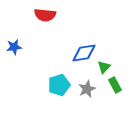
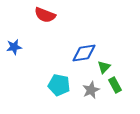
red semicircle: rotated 15 degrees clockwise
cyan pentagon: rotated 30 degrees clockwise
gray star: moved 4 px right, 1 px down
